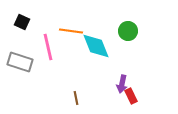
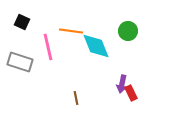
red rectangle: moved 3 px up
